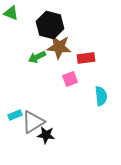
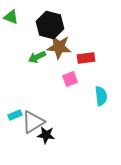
green triangle: moved 4 px down
